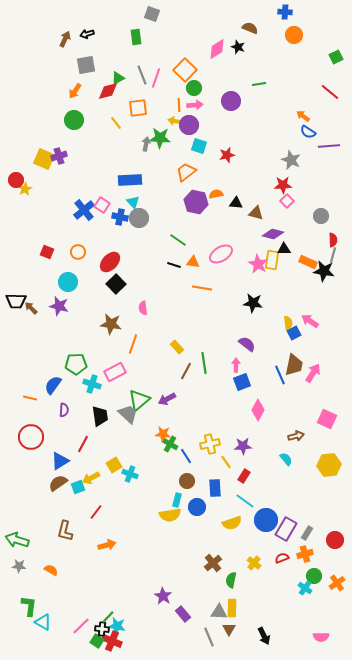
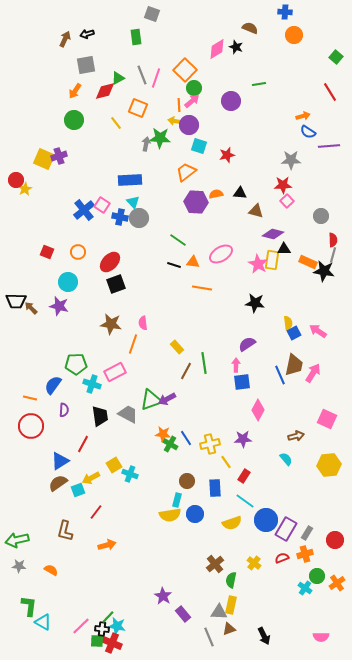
black star at (238, 47): moved 2 px left
green square at (336, 57): rotated 24 degrees counterclockwise
red diamond at (108, 91): moved 3 px left
red line at (330, 92): rotated 18 degrees clockwise
pink arrow at (195, 105): moved 3 px left, 4 px up; rotated 35 degrees counterclockwise
orange square at (138, 108): rotated 30 degrees clockwise
orange arrow at (303, 116): rotated 128 degrees clockwise
gray star at (291, 160): rotated 24 degrees counterclockwise
purple hexagon at (196, 202): rotated 10 degrees counterclockwise
black triangle at (236, 203): moved 4 px right, 10 px up
brown triangle at (256, 213): moved 2 px up
black square at (116, 284): rotated 24 degrees clockwise
black star at (253, 303): moved 2 px right
pink semicircle at (143, 308): moved 15 px down
pink arrow at (310, 321): moved 8 px right, 10 px down
purple semicircle at (247, 344): rotated 72 degrees counterclockwise
blue square at (242, 382): rotated 12 degrees clockwise
green triangle at (139, 400): moved 12 px right; rotated 20 degrees clockwise
gray trapezoid at (128, 414): rotated 15 degrees counterclockwise
red circle at (31, 437): moved 11 px up
purple star at (243, 446): moved 7 px up
blue line at (186, 456): moved 18 px up
cyan square at (78, 487): moved 3 px down
blue circle at (197, 507): moved 2 px left, 7 px down
green arrow at (17, 540): rotated 30 degrees counterclockwise
brown cross at (213, 563): moved 2 px right, 1 px down
green circle at (314, 576): moved 3 px right
yellow rectangle at (232, 608): moved 1 px left, 3 px up; rotated 12 degrees clockwise
brown triangle at (229, 629): rotated 40 degrees clockwise
green square at (97, 641): rotated 32 degrees counterclockwise
red cross at (112, 641): moved 2 px down
